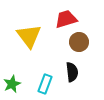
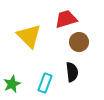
yellow triangle: rotated 8 degrees counterclockwise
cyan rectangle: moved 1 px up
